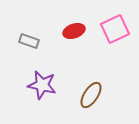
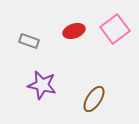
pink square: rotated 12 degrees counterclockwise
brown ellipse: moved 3 px right, 4 px down
